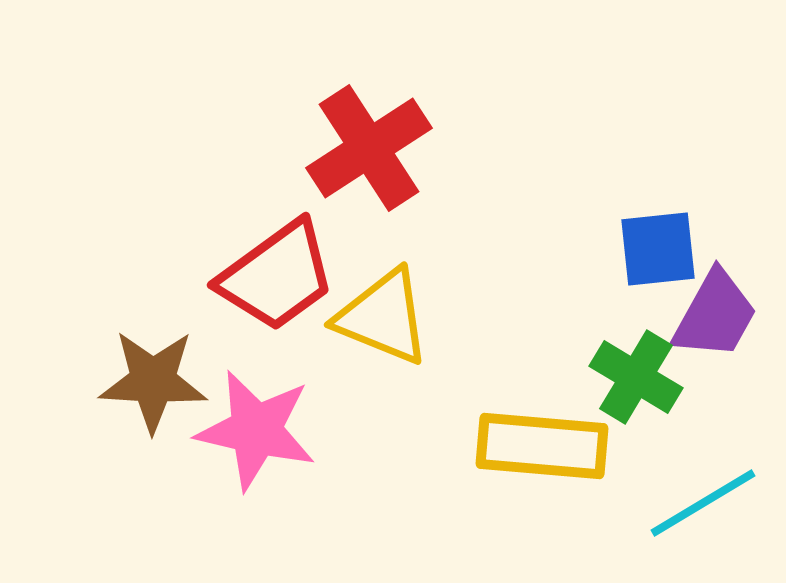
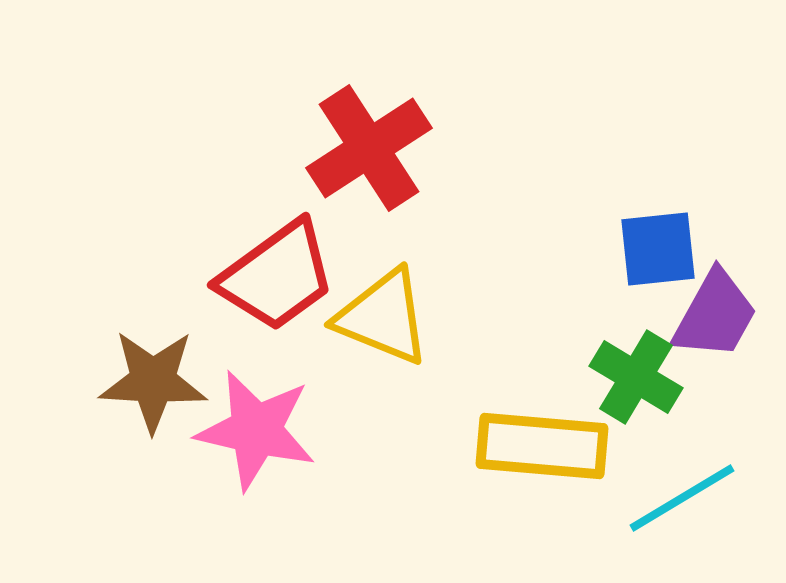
cyan line: moved 21 px left, 5 px up
